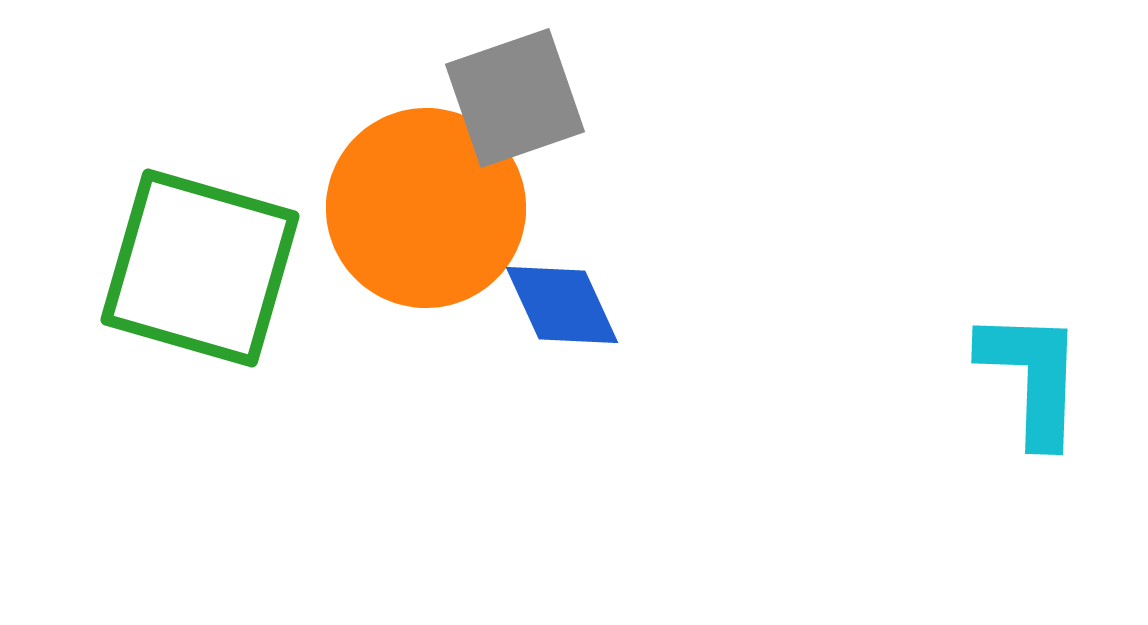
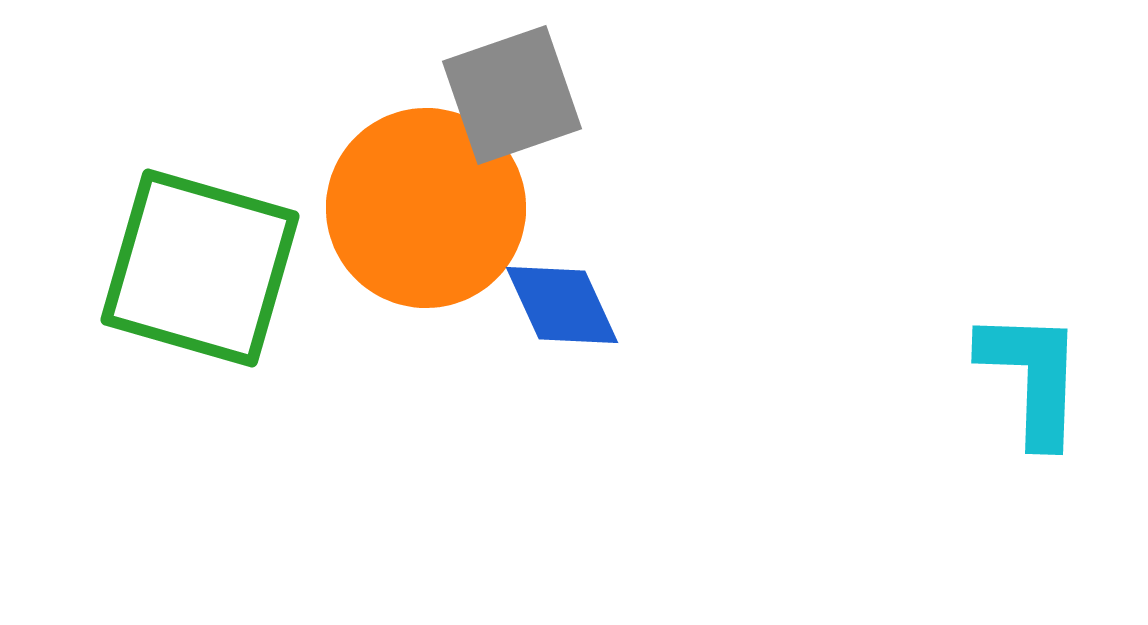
gray square: moved 3 px left, 3 px up
